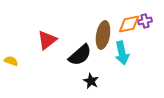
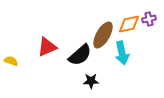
purple cross: moved 4 px right, 2 px up
brown ellipse: rotated 20 degrees clockwise
red triangle: moved 7 px down; rotated 15 degrees clockwise
black star: rotated 28 degrees counterclockwise
